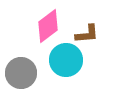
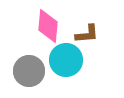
pink diamond: rotated 48 degrees counterclockwise
gray circle: moved 8 px right, 2 px up
